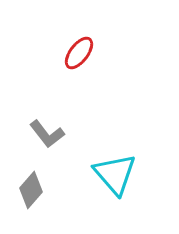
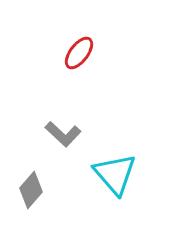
gray L-shape: moved 16 px right; rotated 9 degrees counterclockwise
